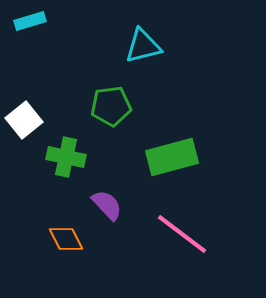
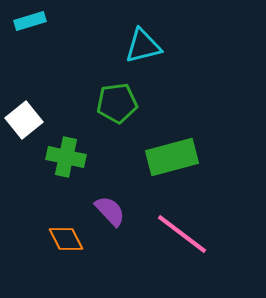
green pentagon: moved 6 px right, 3 px up
purple semicircle: moved 3 px right, 6 px down
